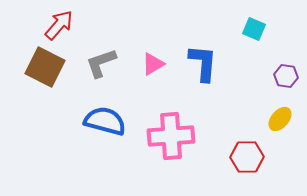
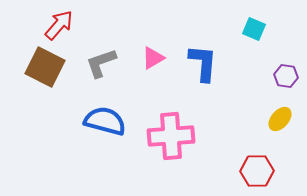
pink triangle: moved 6 px up
red hexagon: moved 10 px right, 14 px down
